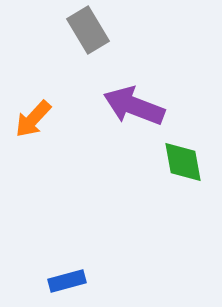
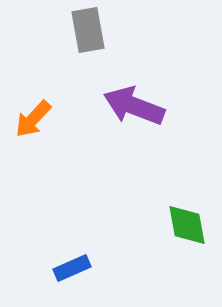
gray rectangle: rotated 21 degrees clockwise
green diamond: moved 4 px right, 63 px down
blue rectangle: moved 5 px right, 13 px up; rotated 9 degrees counterclockwise
